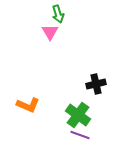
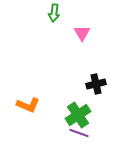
green arrow: moved 4 px left, 1 px up; rotated 24 degrees clockwise
pink triangle: moved 32 px right, 1 px down
green cross: rotated 20 degrees clockwise
purple line: moved 1 px left, 2 px up
